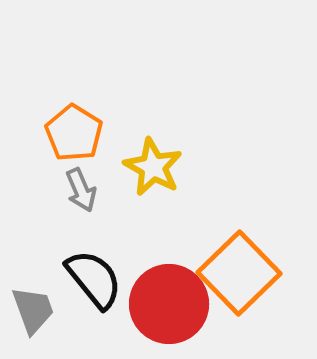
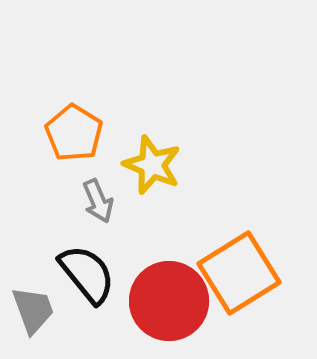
yellow star: moved 1 px left, 2 px up; rotated 6 degrees counterclockwise
gray arrow: moved 17 px right, 11 px down
orange square: rotated 12 degrees clockwise
black semicircle: moved 7 px left, 5 px up
red circle: moved 3 px up
